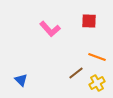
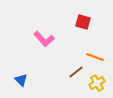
red square: moved 6 px left, 1 px down; rotated 14 degrees clockwise
pink L-shape: moved 6 px left, 10 px down
orange line: moved 2 px left
brown line: moved 1 px up
